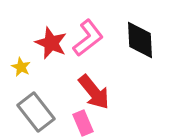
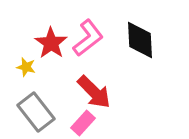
red star: rotated 12 degrees clockwise
yellow star: moved 5 px right; rotated 12 degrees counterclockwise
red arrow: rotated 6 degrees counterclockwise
pink rectangle: rotated 65 degrees clockwise
